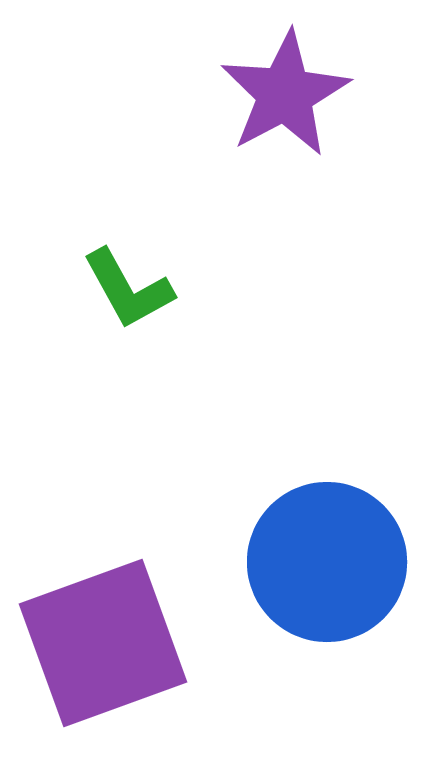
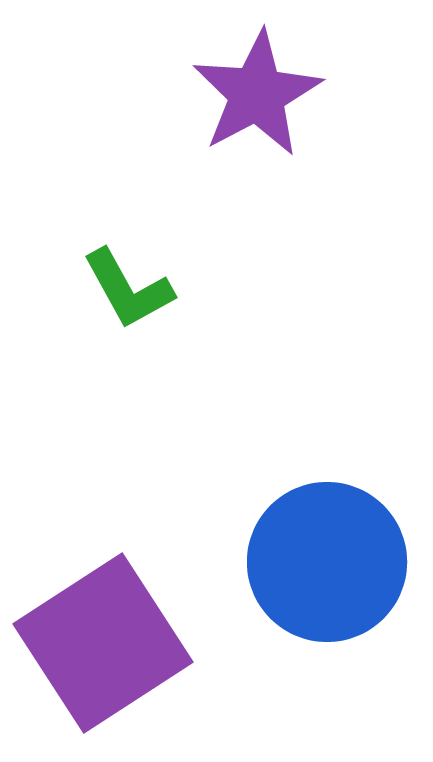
purple star: moved 28 px left
purple square: rotated 13 degrees counterclockwise
